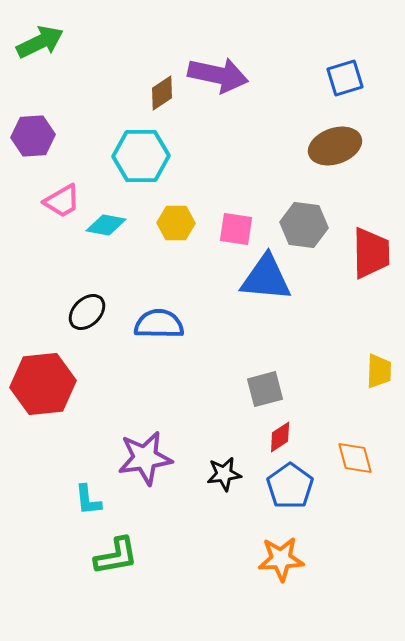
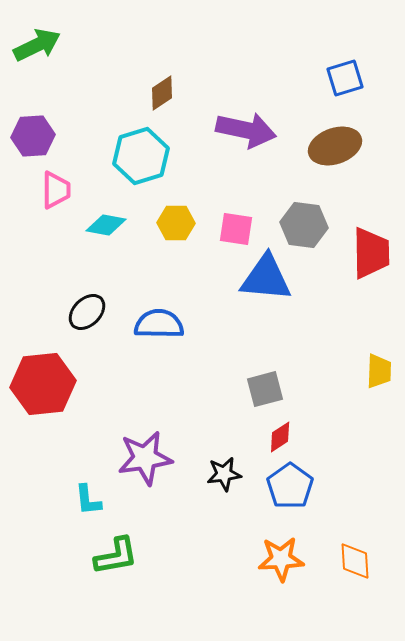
green arrow: moved 3 px left, 3 px down
purple arrow: moved 28 px right, 55 px down
cyan hexagon: rotated 16 degrees counterclockwise
pink trapezoid: moved 6 px left, 11 px up; rotated 60 degrees counterclockwise
orange diamond: moved 103 px down; rotated 12 degrees clockwise
